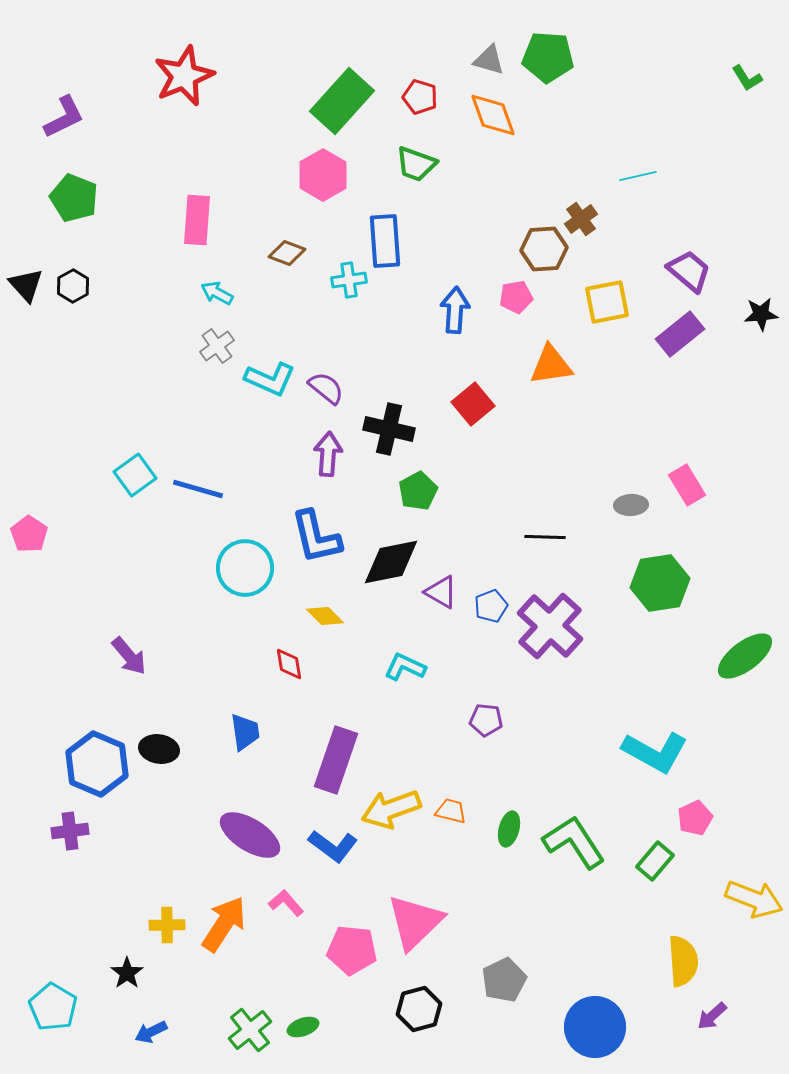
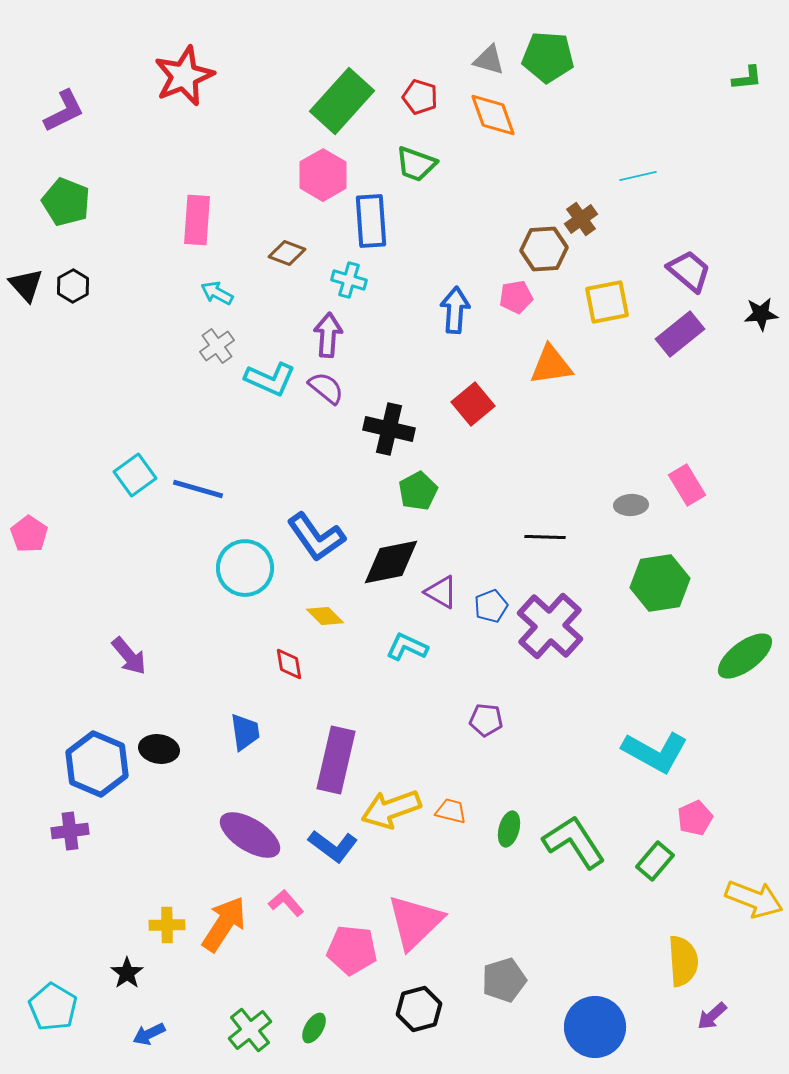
green L-shape at (747, 78): rotated 64 degrees counterclockwise
purple L-shape at (64, 117): moved 6 px up
green pentagon at (74, 198): moved 8 px left, 4 px down
blue rectangle at (385, 241): moved 14 px left, 20 px up
cyan cross at (349, 280): rotated 24 degrees clockwise
purple arrow at (328, 454): moved 119 px up
blue L-shape at (316, 537): rotated 22 degrees counterclockwise
cyan L-shape at (405, 667): moved 2 px right, 20 px up
purple rectangle at (336, 760): rotated 6 degrees counterclockwise
gray pentagon at (504, 980): rotated 9 degrees clockwise
green ellipse at (303, 1027): moved 11 px right, 1 px down; rotated 40 degrees counterclockwise
blue arrow at (151, 1032): moved 2 px left, 2 px down
